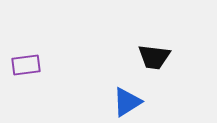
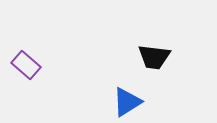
purple rectangle: rotated 48 degrees clockwise
